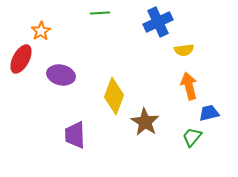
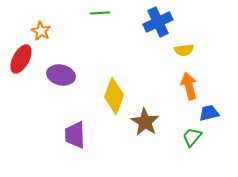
orange star: rotated 12 degrees counterclockwise
